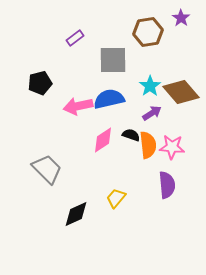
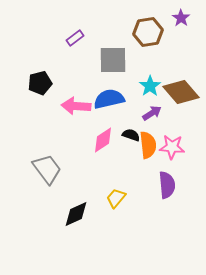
pink arrow: moved 2 px left; rotated 16 degrees clockwise
gray trapezoid: rotated 8 degrees clockwise
